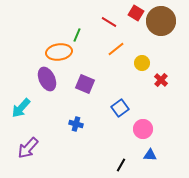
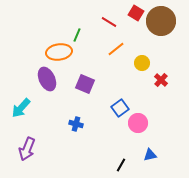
pink circle: moved 5 px left, 6 px up
purple arrow: moved 1 px left, 1 px down; rotated 20 degrees counterclockwise
blue triangle: rotated 16 degrees counterclockwise
